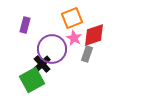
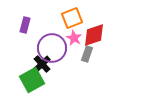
purple circle: moved 1 px up
